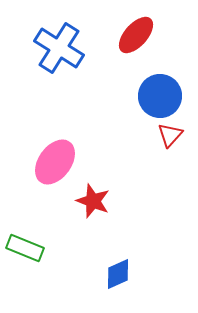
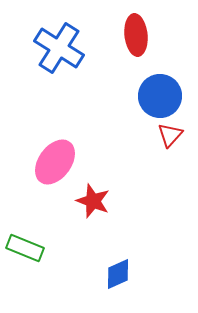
red ellipse: rotated 48 degrees counterclockwise
